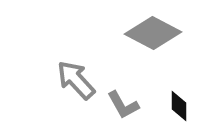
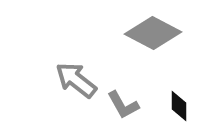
gray arrow: rotated 9 degrees counterclockwise
